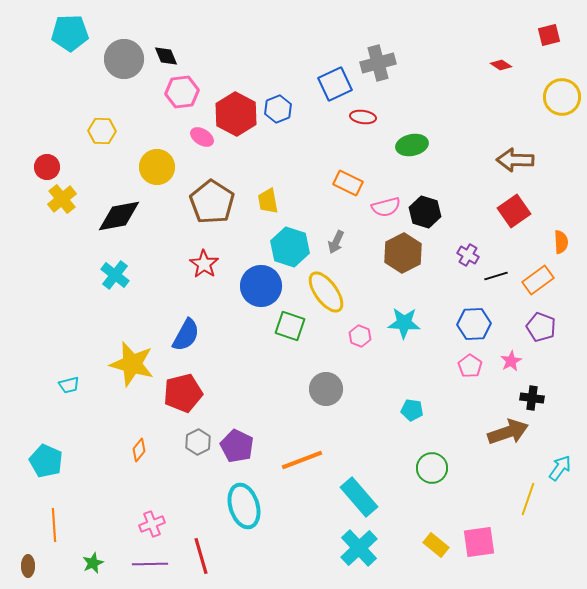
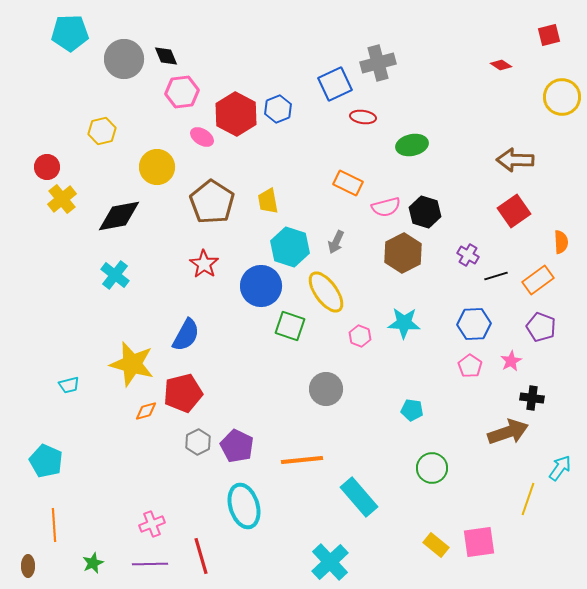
yellow hexagon at (102, 131): rotated 16 degrees counterclockwise
orange diamond at (139, 450): moved 7 px right, 39 px up; rotated 35 degrees clockwise
orange line at (302, 460): rotated 15 degrees clockwise
cyan cross at (359, 548): moved 29 px left, 14 px down
